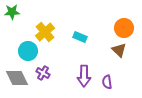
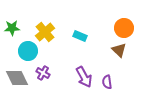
green star: moved 16 px down
cyan rectangle: moved 1 px up
purple arrow: moved 1 px down; rotated 30 degrees counterclockwise
